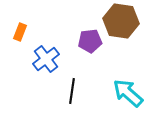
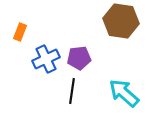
purple pentagon: moved 11 px left, 17 px down
blue cross: rotated 12 degrees clockwise
cyan arrow: moved 4 px left
